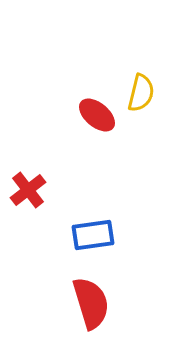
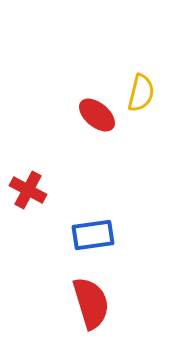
red cross: rotated 24 degrees counterclockwise
